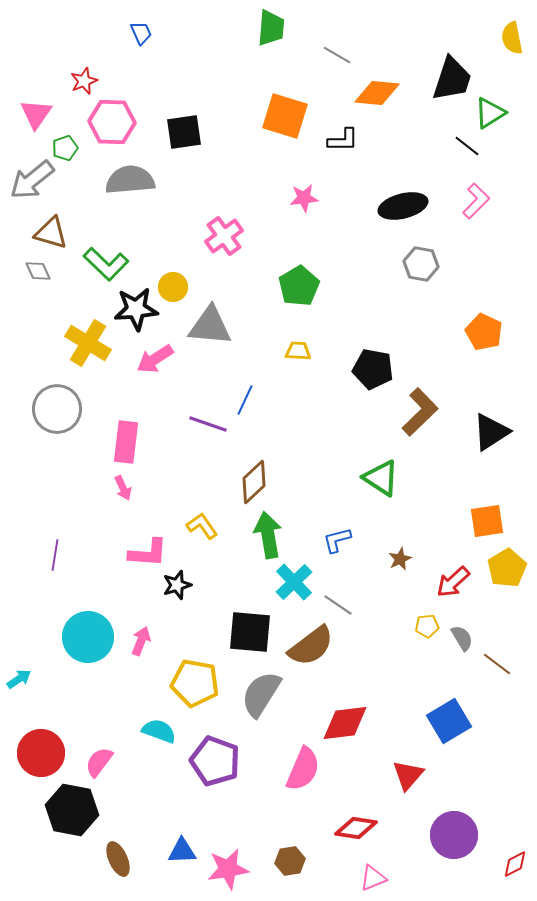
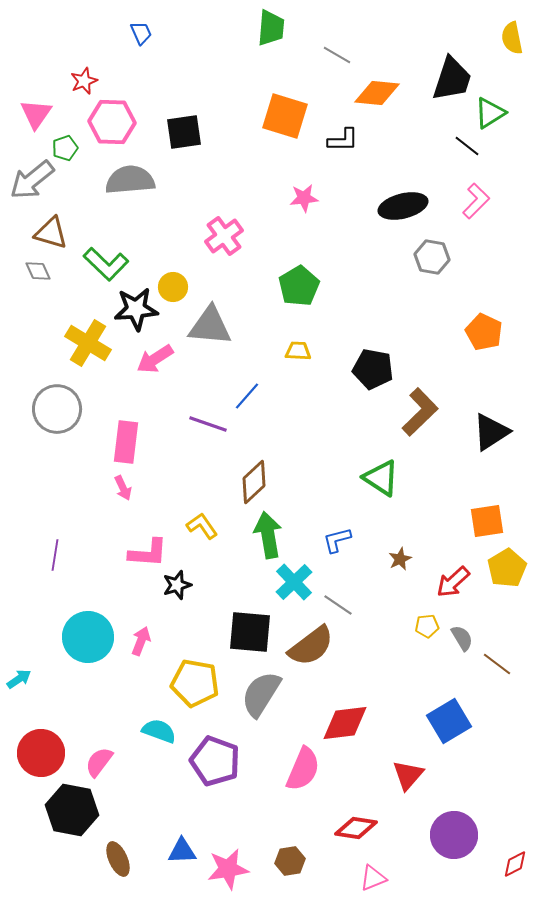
gray hexagon at (421, 264): moved 11 px right, 7 px up
blue line at (245, 400): moved 2 px right, 4 px up; rotated 16 degrees clockwise
